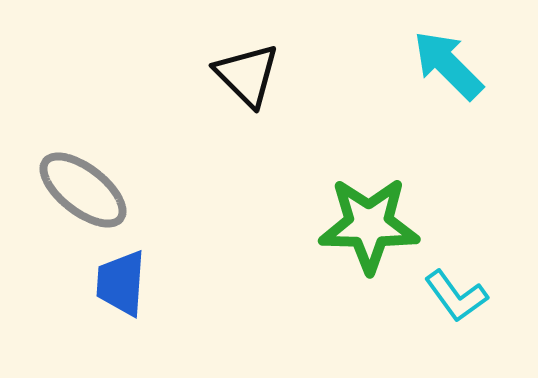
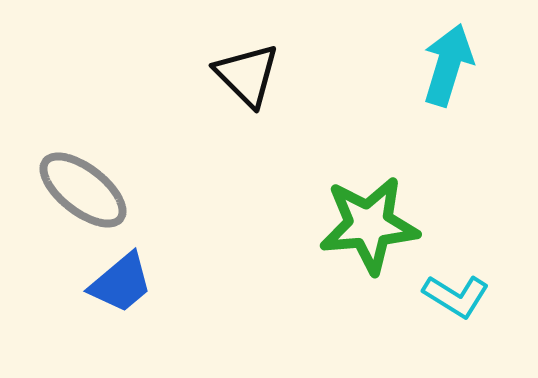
cyan arrow: rotated 62 degrees clockwise
green star: rotated 6 degrees counterclockwise
blue trapezoid: rotated 134 degrees counterclockwise
cyan L-shape: rotated 22 degrees counterclockwise
